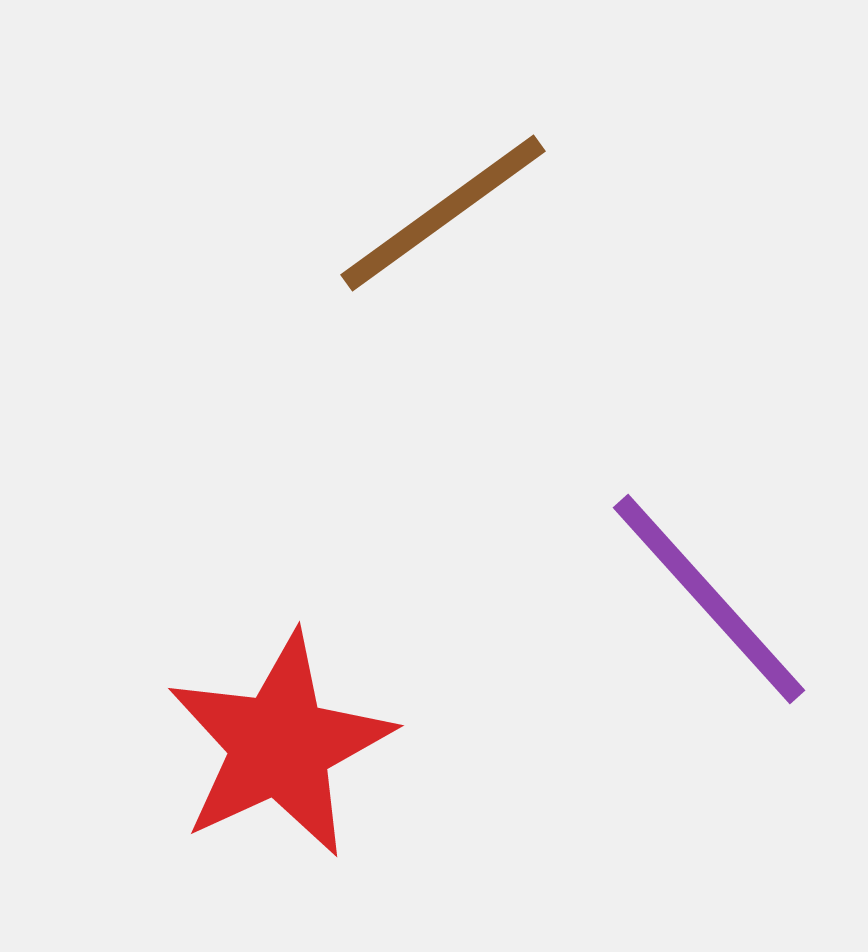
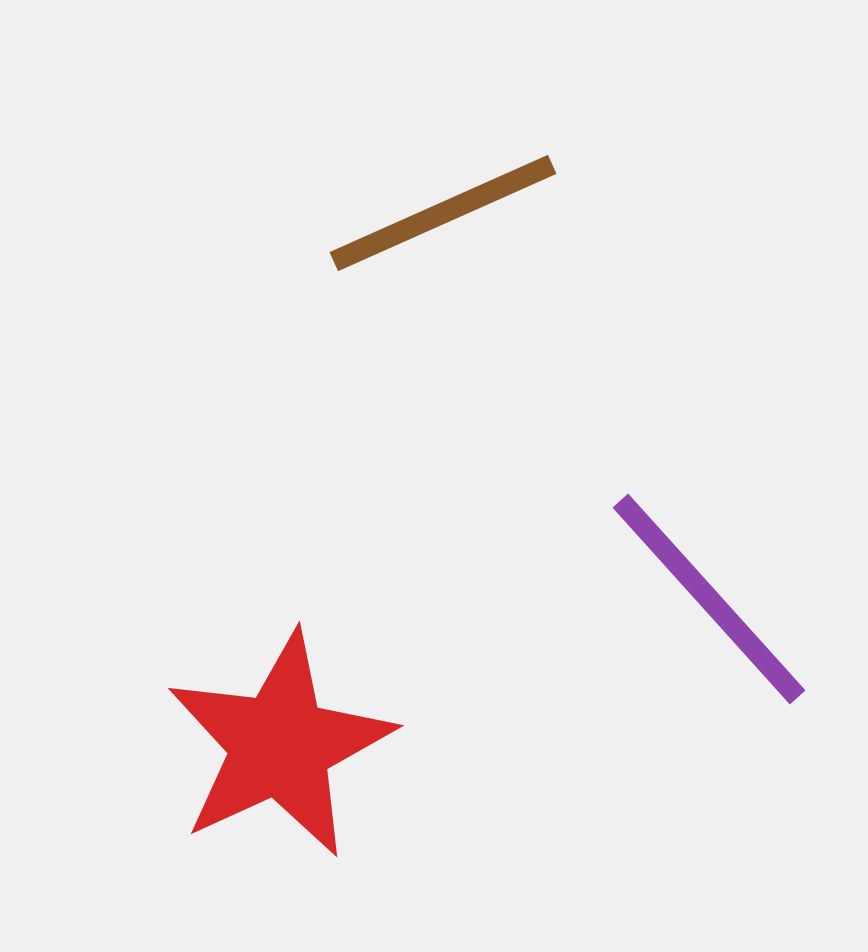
brown line: rotated 12 degrees clockwise
